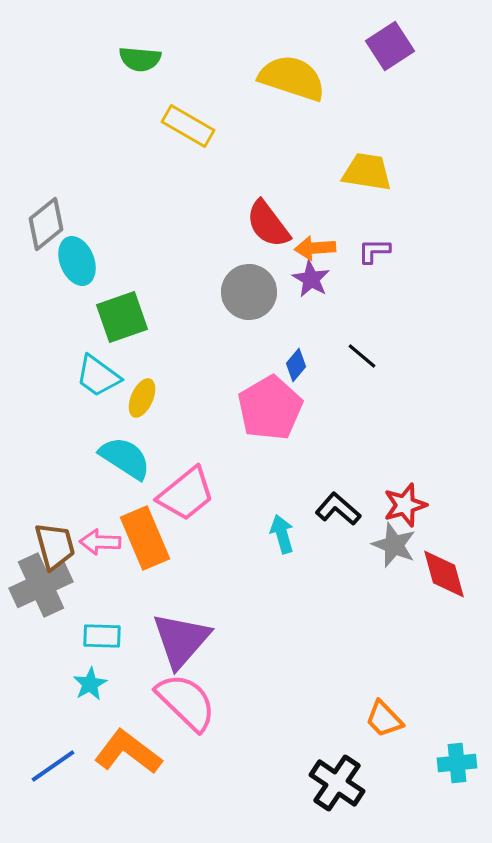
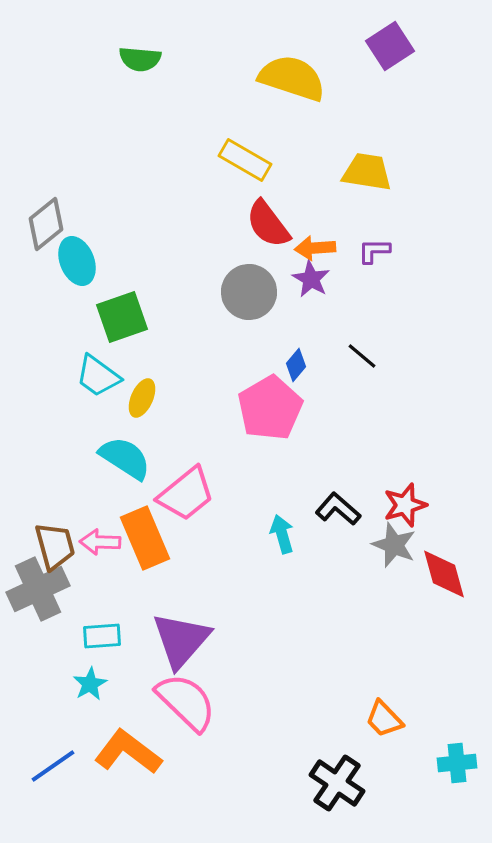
yellow rectangle: moved 57 px right, 34 px down
gray cross: moved 3 px left, 4 px down
cyan rectangle: rotated 6 degrees counterclockwise
